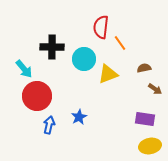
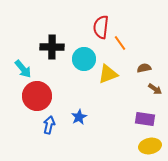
cyan arrow: moved 1 px left
